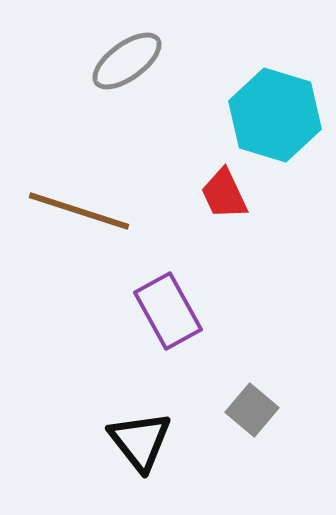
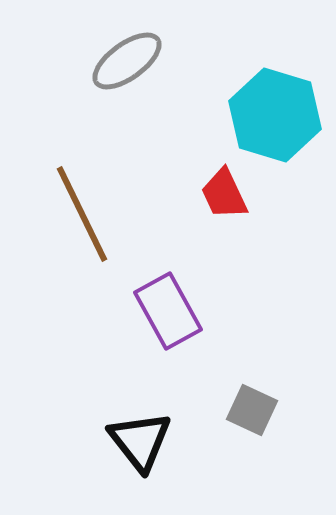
brown line: moved 3 px right, 3 px down; rotated 46 degrees clockwise
gray square: rotated 15 degrees counterclockwise
